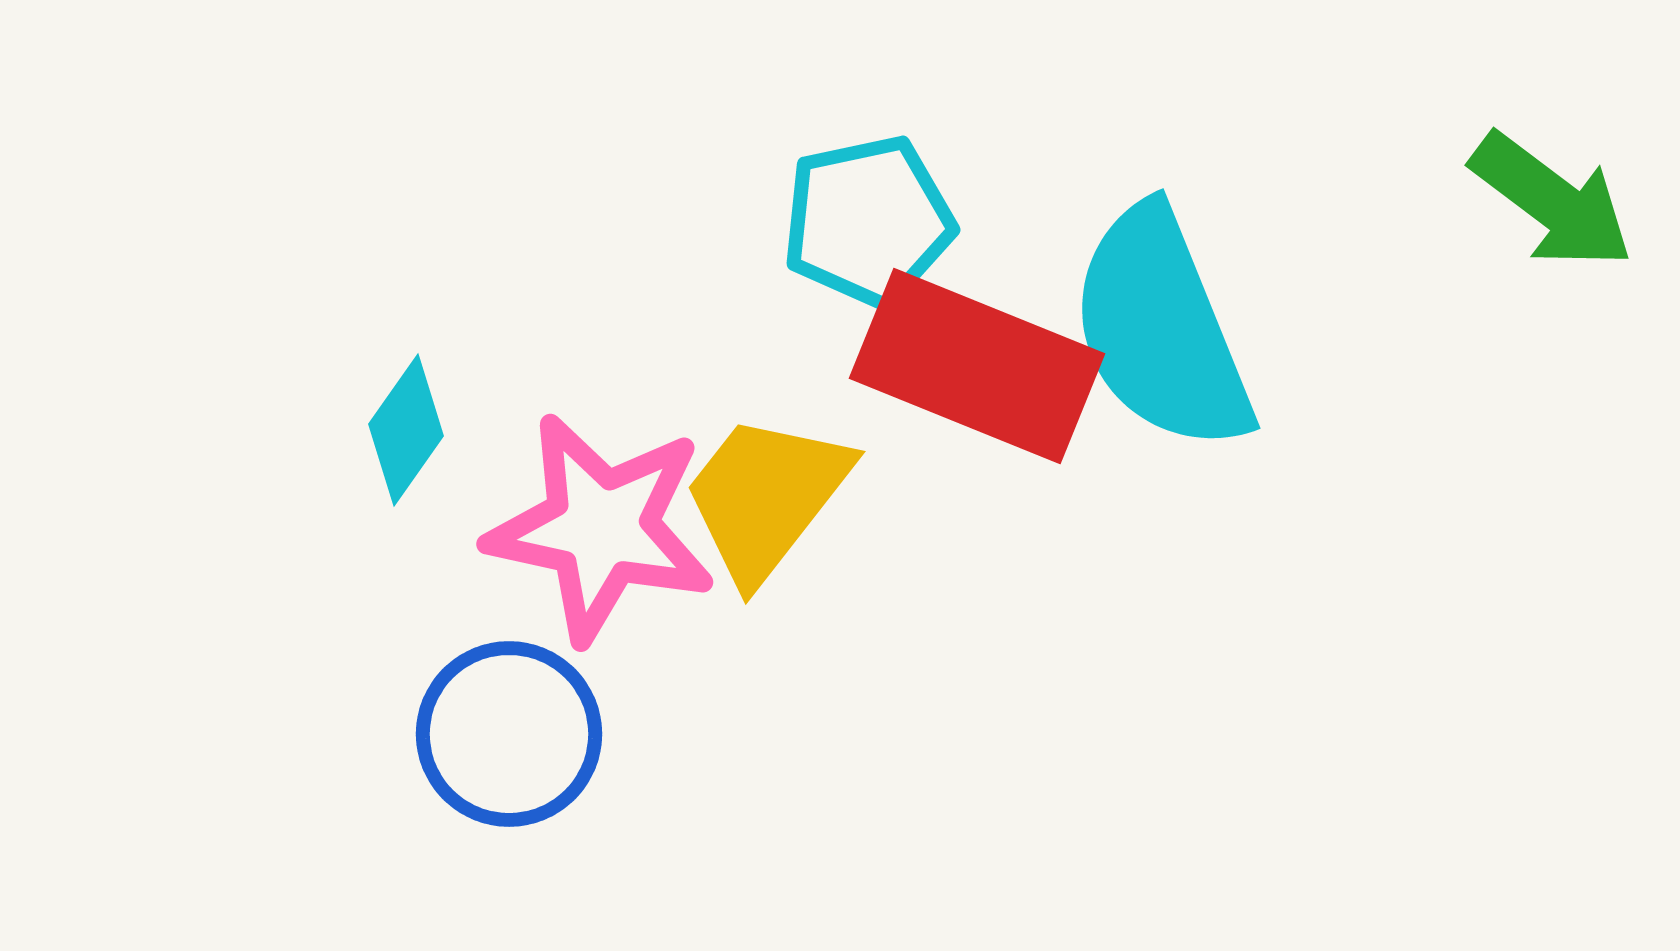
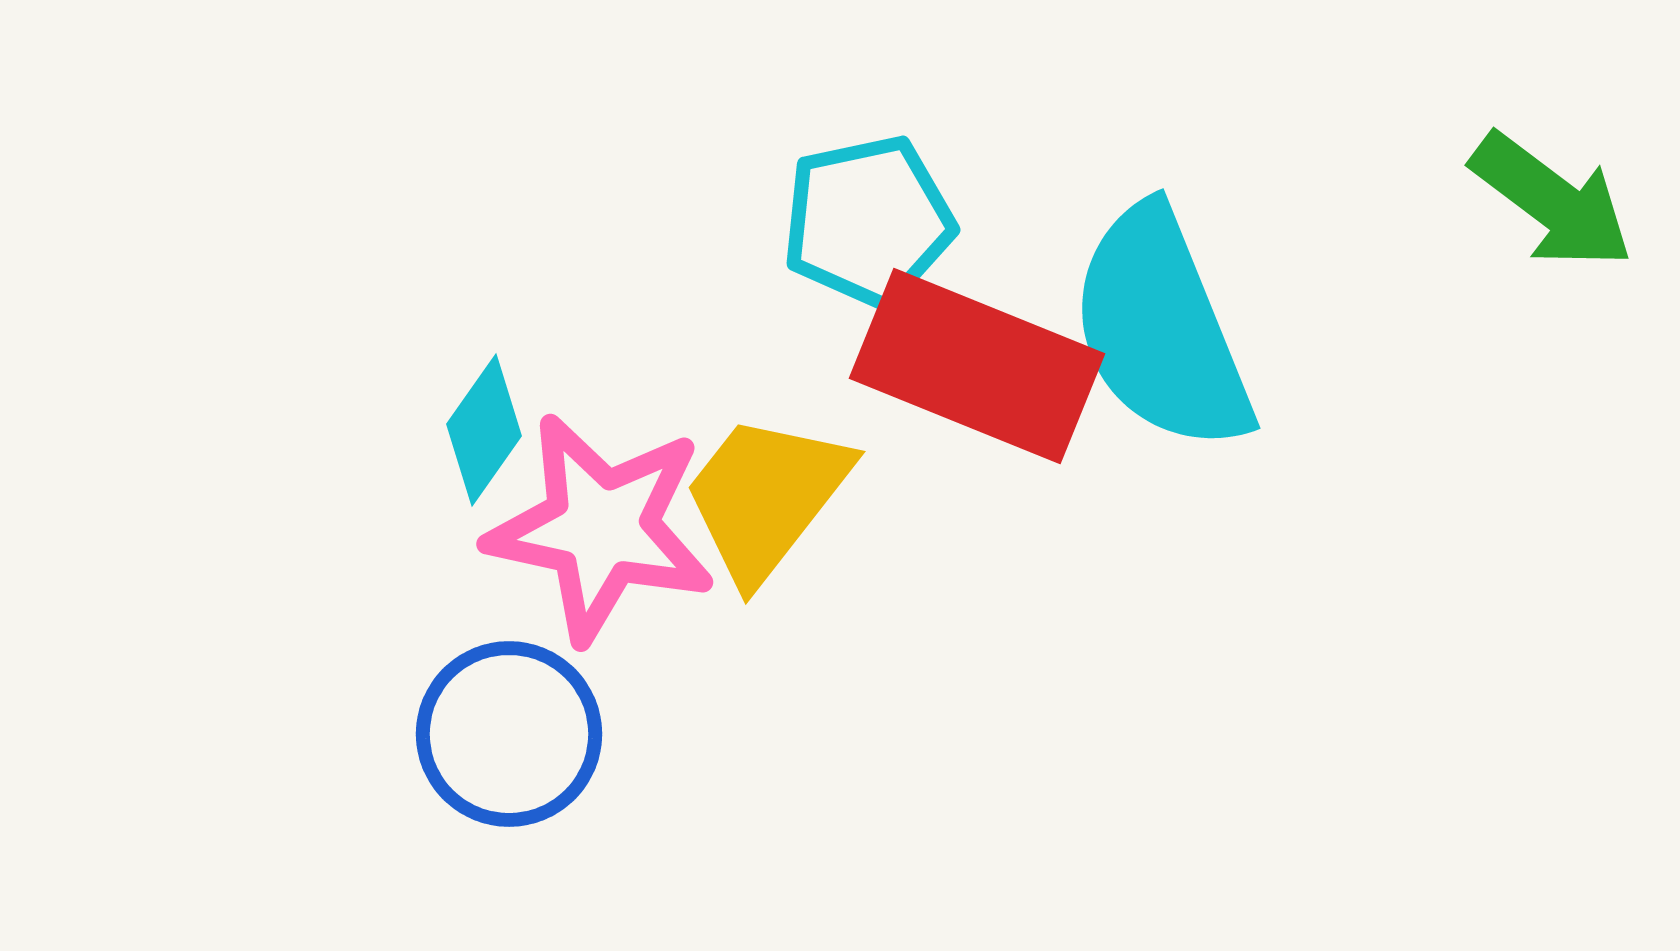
cyan diamond: moved 78 px right
